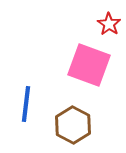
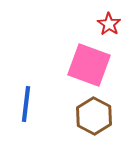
brown hexagon: moved 21 px right, 9 px up
